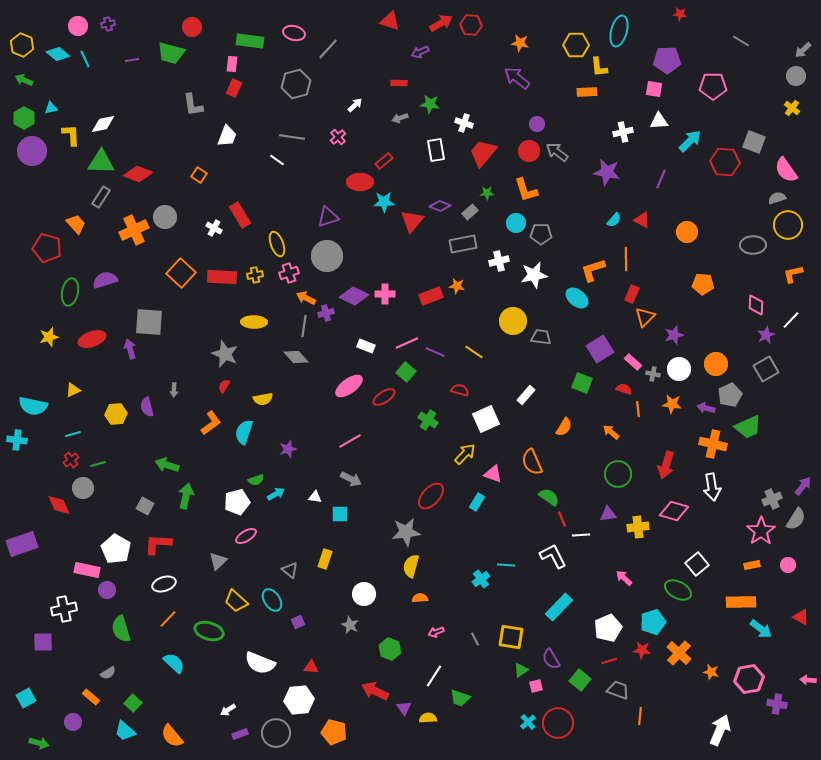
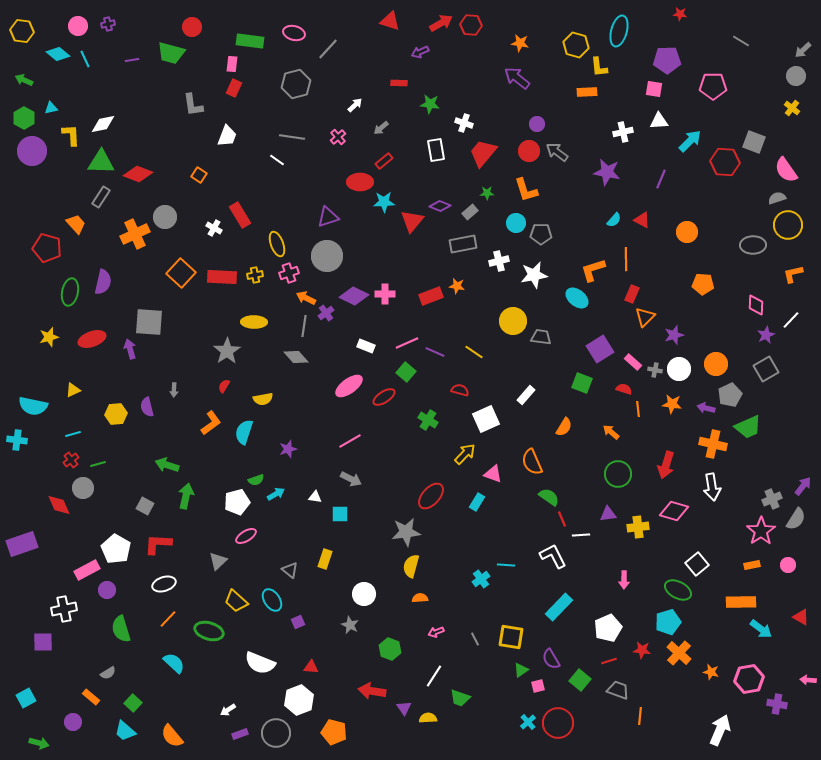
yellow hexagon at (22, 45): moved 14 px up; rotated 15 degrees counterclockwise
yellow hexagon at (576, 45): rotated 15 degrees clockwise
gray arrow at (400, 118): moved 19 px left, 10 px down; rotated 21 degrees counterclockwise
orange cross at (134, 230): moved 1 px right, 4 px down
purple semicircle at (105, 280): moved 2 px left, 2 px down; rotated 120 degrees clockwise
purple cross at (326, 313): rotated 21 degrees counterclockwise
gray star at (225, 354): moved 2 px right, 3 px up; rotated 16 degrees clockwise
gray cross at (653, 374): moved 2 px right, 4 px up
pink rectangle at (87, 570): rotated 40 degrees counterclockwise
pink arrow at (624, 578): moved 2 px down; rotated 132 degrees counterclockwise
cyan pentagon at (653, 622): moved 15 px right
pink square at (536, 686): moved 2 px right
red arrow at (375, 691): moved 3 px left; rotated 16 degrees counterclockwise
white hexagon at (299, 700): rotated 16 degrees counterclockwise
